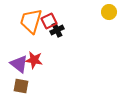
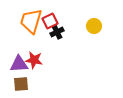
yellow circle: moved 15 px left, 14 px down
red square: moved 1 px right
black cross: moved 2 px down
purple triangle: rotated 42 degrees counterclockwise
brown square: moved 2 px up; rotated 14 degrees counterclockwise
